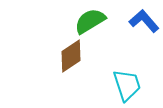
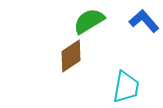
green semicircle: moved 1 px left
cyan trapezoid: moved 1 px left, 2 px down; rotated 28 degrees clockwise
